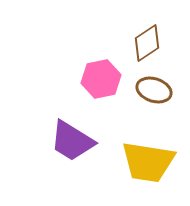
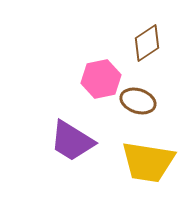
brown ellipse: moved 16 px left, 11 px down
